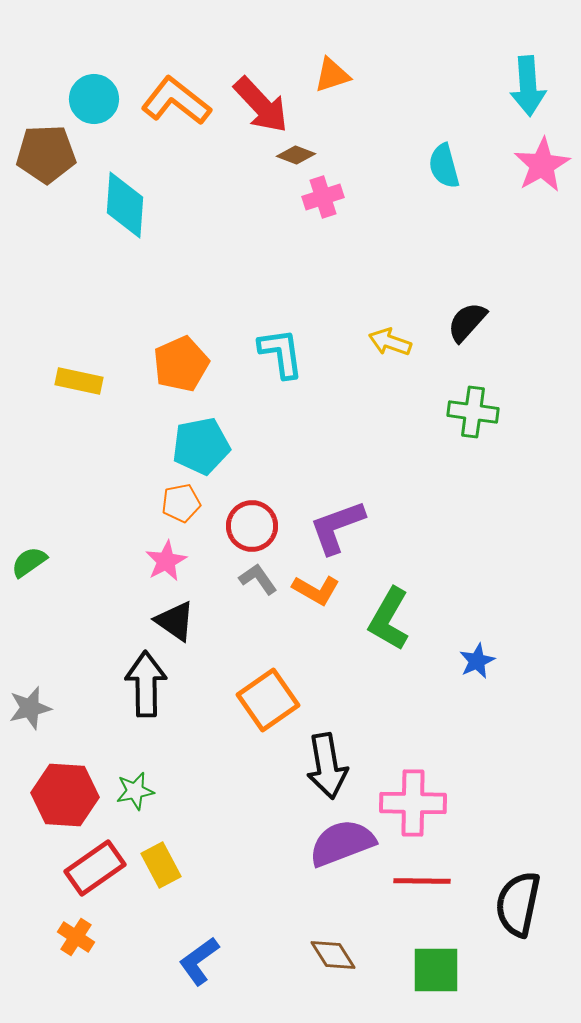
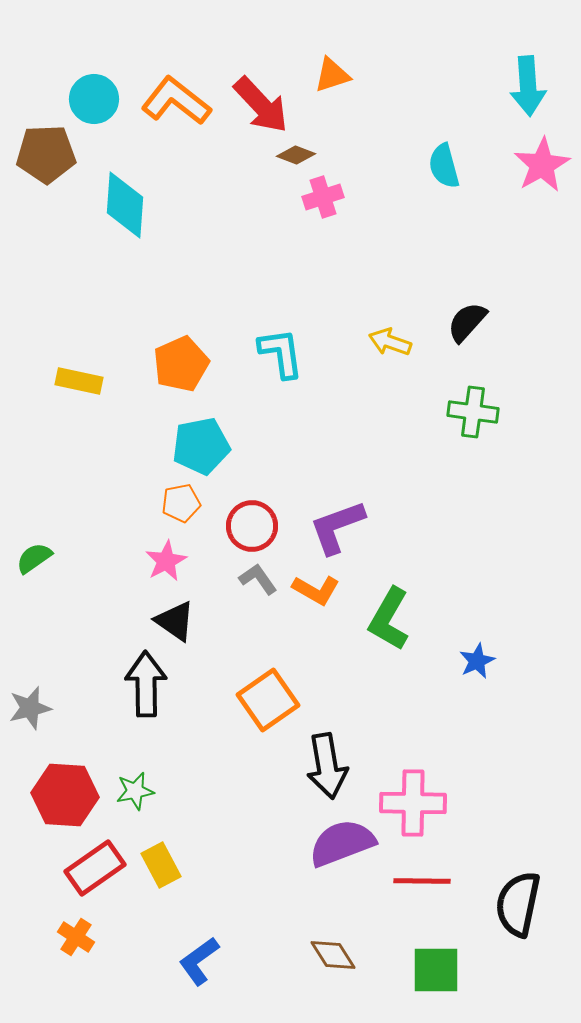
green semicircle at (29, 562): moved 5 px right, 4 px up
